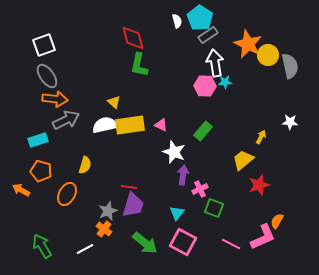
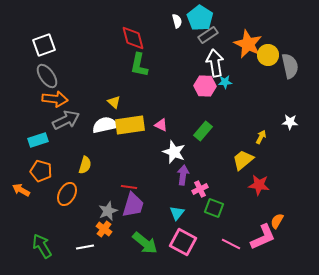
red star at (259, 185): rotated 25 degrees clockwise
white line at (85, 249): moved 2 px up; rotated 18 degrees clockwise
